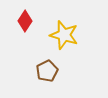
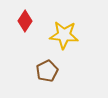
yellow star: rotated 12 degrees counterclockwise
